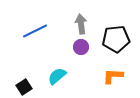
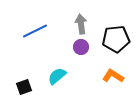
orange L-shape: rotated 30 degrees clockwise
black square: rotated 14 degrees clockwise
